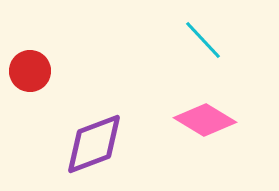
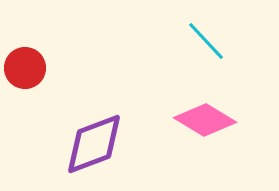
cyan line: moved 3 px right, 1 px down
red circle: moved 5 px left, 3 px up
